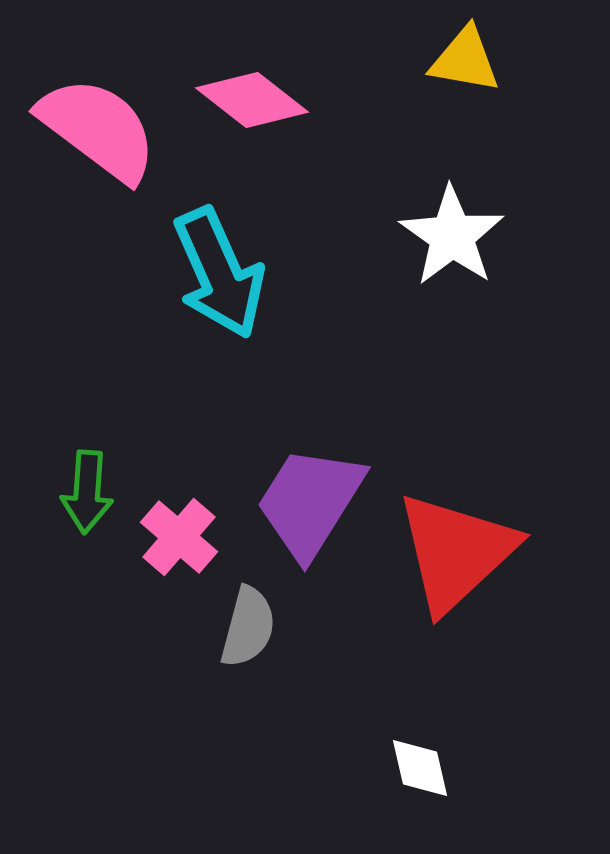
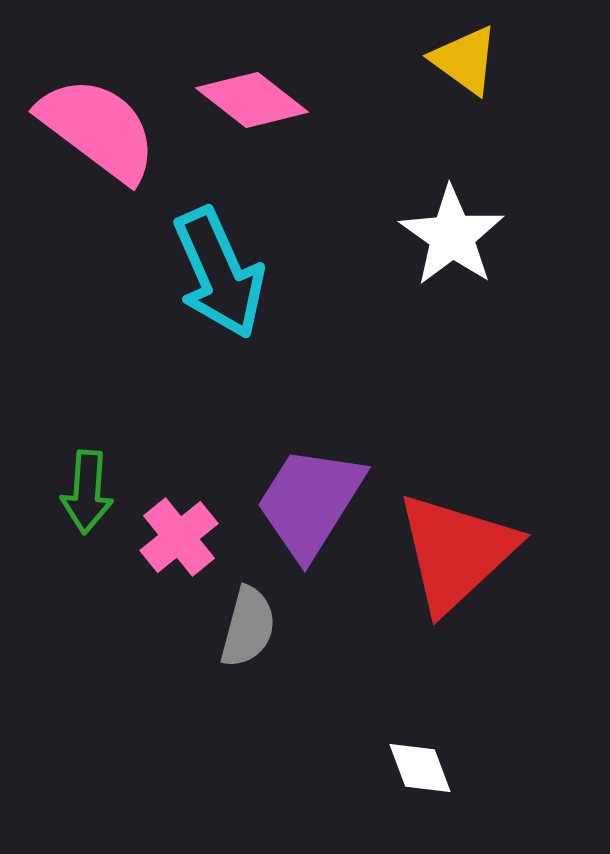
yellow triangle: rotated 26 degrees clockwise
pink cross: rotated 10 degrees clockwise
white diamond: rotated 8 degrees counterclockwise
